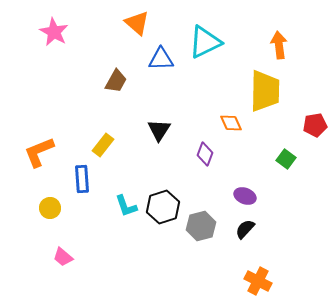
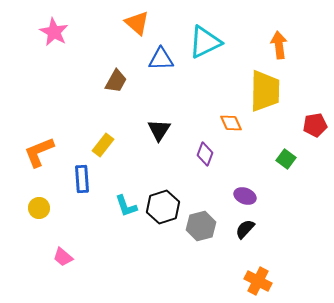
yellow circle: moved 11 px left
